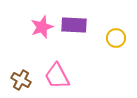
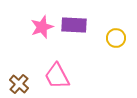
brown cross: moved 2 px left, 4 px down; rotated 12 degrees clockwise
